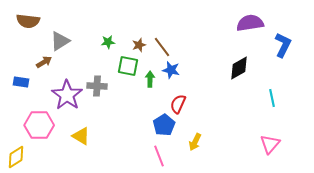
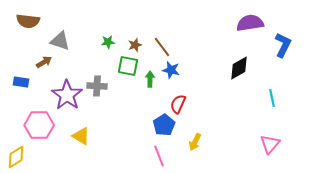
gray triangle: rotated 50 degrees clockwise
brown star: moved 4 px left
